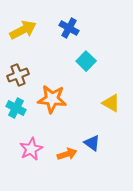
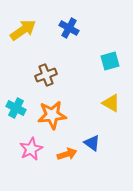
yellow arrow: rotated 8 degrees counterclockwise
cyan square: moved 24 px right; rotated 30 degrees clockwise
brown cross: moved 28 px right
orange star: moved 16 px down; rotated 12 degrees counterclockwise
